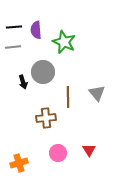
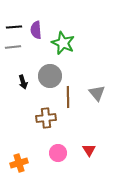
green star: moved 1 px left, 1 px down
gray circle: moved 7 px right, 4 px down
